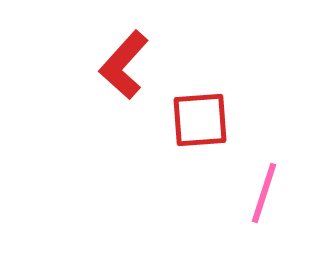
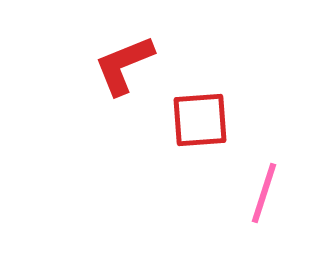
red L-shape: rotated 26 degrees clockwise
